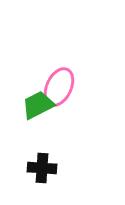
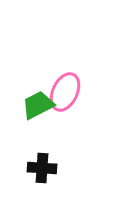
pink ellipse: moved 6 px right, 5 px down
